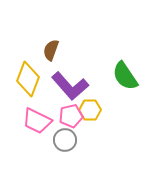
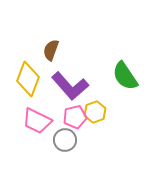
yellow hexagon: moved 5 px right, 2 px down; rotated 20 degrees counterclockwise
pink pentagon: moved 4 px right, 1 px down
